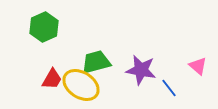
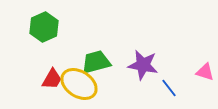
pink triangle: moved 7 px right, 6 px down; rotated 24 degrees counterclockwise
purple star: moved 2 px right, 5 px up
yellow ellipse: moved 2 px left, 1 px up
